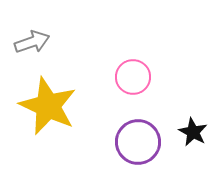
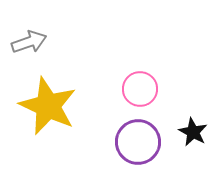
gray arrow: moved 3 px left
pink circle: moved 7 px right, 12 px down
